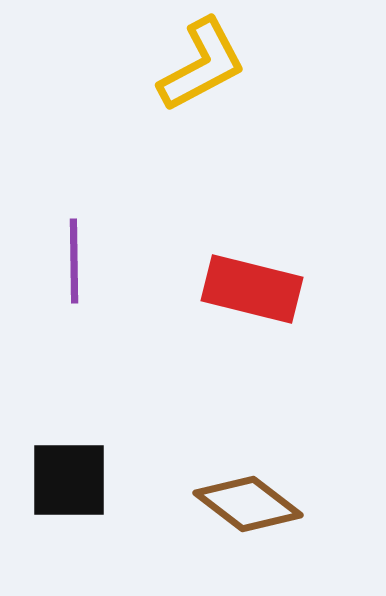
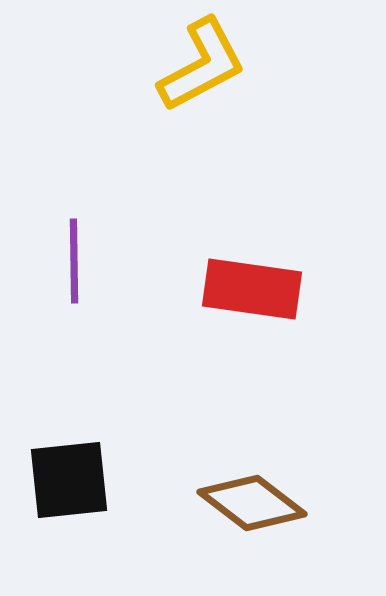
red rectangle: rotated 6 degrees counterclockwise
black square: rotated 6 degrees counterclockwise
brown diamond: moved 4 px right, 1 px up
